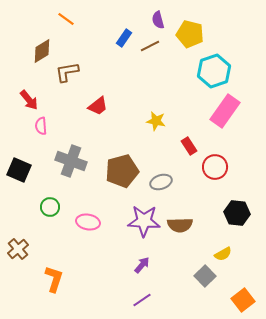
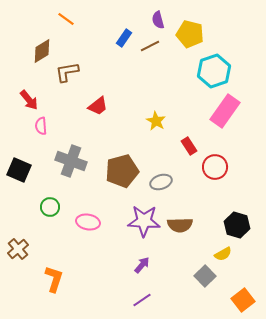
yellow star: rotated 18 degrees clockwise
black hexagon: moved 12 px down; rotated 10 degrees clockwise
